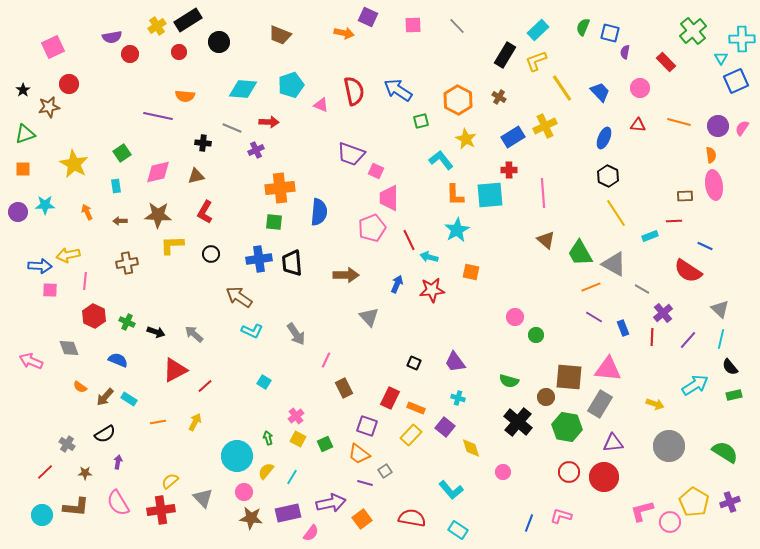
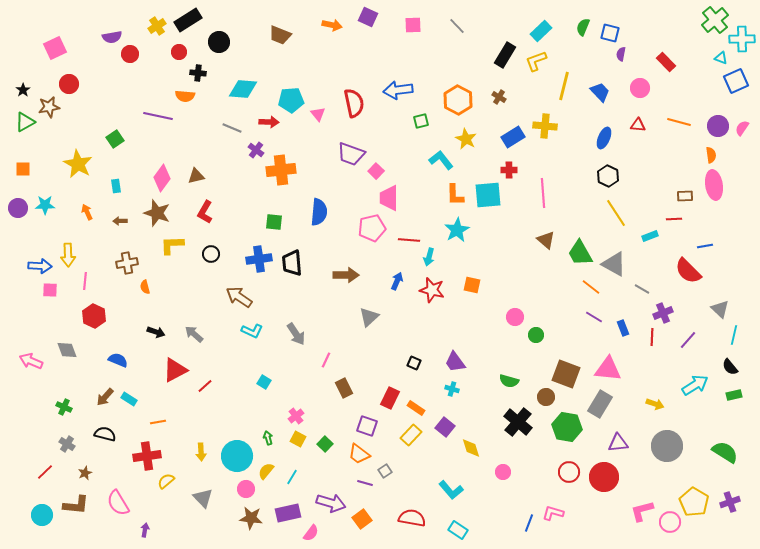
cyan rectangle at (538, 30): moved 3 px right, 1 px down
green cross at (693, 31): moved 22 px right, 11 px up
orange arrow at (344, 33): moved 12 px left, 8 px up
pink square at (53, 47): moved 2 px right, 1 px down
purple semicircle at (625, 52): moved 4 px left, 2 px down
cyan triangle at (721, 58): rotated 40 degrees counterclockwise
cyan pentagon at (291, 85): moved 15 px down; rotated 15 degrees clockwise
yellow line at (562, 88): moved 2 px right, 2 px up; rotated 48 degrees clockwise
blue arrow at (398, 90): rotated 40 degrees counterclockwise
red semicircle at (354, 91): moved 12 px down
pink triangle at (321, 105): moved 3 px left, 9 px down; rotated 28 degrees clockwise
yellow cross at (545, 126): rotated 30 degrees clockwise
green triangle at (25, 134): moved 12 px up; rotated 10 degrees counterclockwise
black cross at (203, 143): moved 5 px left, 70 px up
purple cross at (256, 150): rotated 28 degrees counterclockwise
green square at (122, 153): moved 7 px left, 14 px up
yellow star at (74, 164): moved 4 px right
pink square at (376, 171): rotated 21 degrees clockwise
pink diamond at (158, 172): moved 4 px right, 6 px down; rotated 40 degrees counterclockwise
orange cross at (280, 188): moved 1 px right, 18 px up
cyan square at (490, 195): moved 2 px left
purple circle at (18, 212): moved 4 px up
brown star at (158, 215): moved 1 px left, 2 px up; rotated 16 degrees clockwise
red line at (674, 221): moved 2 px up
pink pentagon at (372, 228): rotated 8 degrees clockwise
red line at (409, 240): rotated 60 degrees counterclockwise
blue line at (705, 246): rotated 35 degrees counterclockwise
yellow arrow at (68, 255): rotated 80 degrees counterclockwise
cyan arrow at (429, 257): rotated 90 degrees counterclockwise
red semicircle at (688, 271): rotated 12 degrees clockwise
orange square at (471, 272): moved 1 px right, 13 px down
blue arrow at (397, 284): moved 3 px up
orange line at (591, 287): rotated 60 degrees clockwise
red star at (432, 290): rotated 20 degrees clockwise
purple cross at (663, 313): rotated 18 degrees clockwise
gray triangle at (369, 317): rotated 30 degrees clockwise
green cross at (127, 322): moved 63 px left, 85 px down
cyan line at (721, 339): moved 13 px right, 4 px up
gray diamond at (69, 348): moved 2 px left, 2 px down
brown square at (569, 377): moved 3 px left, 3 px up; rotated 16 degrees clockwise
orange semicircle at (80, 387): moved 65 px right, 100 px up; rotated 40 degrees clockwise
cyan cross at (458, 398): moved 6 px left, 9 px up
orange rectangle at (416, 408): rotated 12 degrees clockwise
yellow arrow at (195, 422): moved 6 px right, 30 px down; rotated 150 degrees clockwise
black semicircle at (105, 434): rotated 135 degrees counterclockwise
purple triangle at (613, 443): moved 5 px right
green square at (325, 444): rotated 21 degrees counterclockwise
gray circle at (669, 446): moved 2 px left
purple arrow at (118, 462): moved 27 px right, 68 px down
brown star at (85, 473): rotated 24 degrees counterclockwise
yellow semicircle at (170, 481): moved 4 px left
pink circle at (244, 492): moved 2 px right, 3 px up
purple arrow at (331, 503): rotated 28 degrees clockwise
brown L-shape at (76, 507): moved 2 px up
red cross at (161, 510): moved 14 px left, 54 px up
pink L-shape at (561, 516): moved 8 px left, 3 px up
